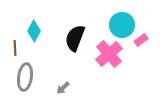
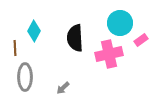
cyan circle: moved 2 px left, 2 px up
black semicircle: rotated 24 degrees counterclockwise
pink cross: rotated 28 degrees clockwise
gray ellipse: rotated 8 degrees counterclockwise
